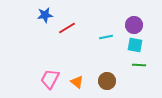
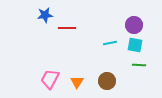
red line: rotated 30 degrees clockwise
cyan line: moved 4 px right, 6 px down
orange triangle: rotated 24 degrees clockwise
